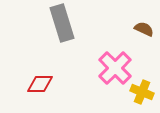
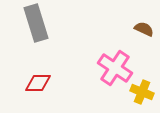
gray rectangle: moved 26 px left
pink cross: rotated 12 degrees counterclockwise
red diamond: moved 2 px left, 1 px up
